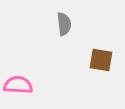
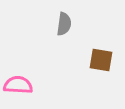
gray semicircle: rotated 15 degrees clockwise
